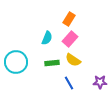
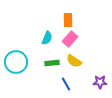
orange rectangle: moved 1 px left, 1 px down; rotated 32 degrees counterclockwise
yellow semicircle: moved 1 px right, 1 px down
blue line: moved 3 px left, 1 px down
